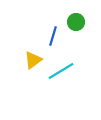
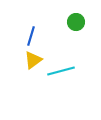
blue line: moved 22 px left
cyan line: rotated 16 degrees clockwise
